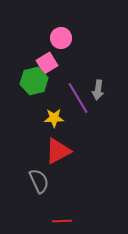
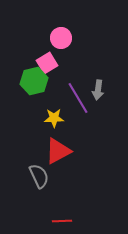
gray semicircle: moved 5 px up
